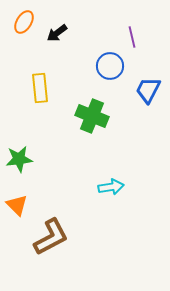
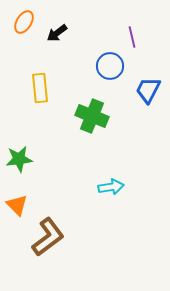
brown L-shape: moved 3 px left; rotated 9 degrees counterclockwise
